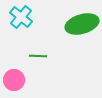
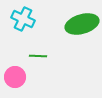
cyan cross: moved 2 px right, 2 px down; rotated 15 degrees counterclockwise
pink circle: moved 1 px right, 3 px up
